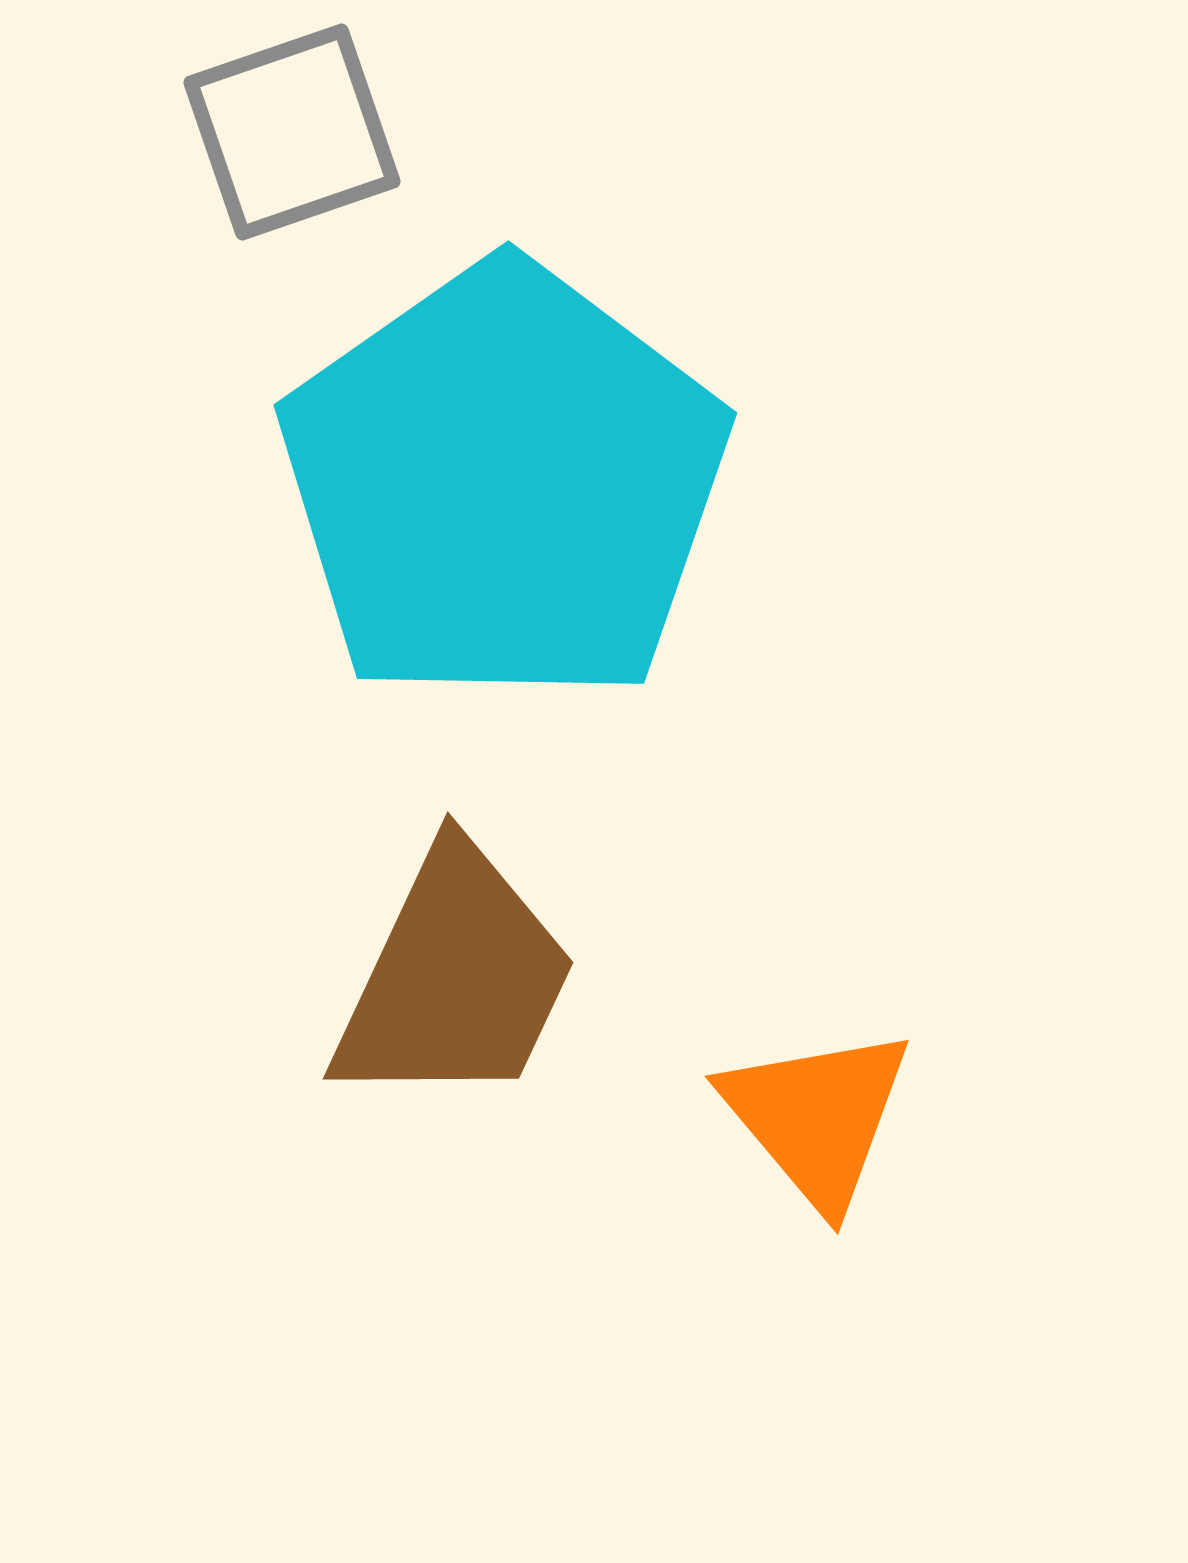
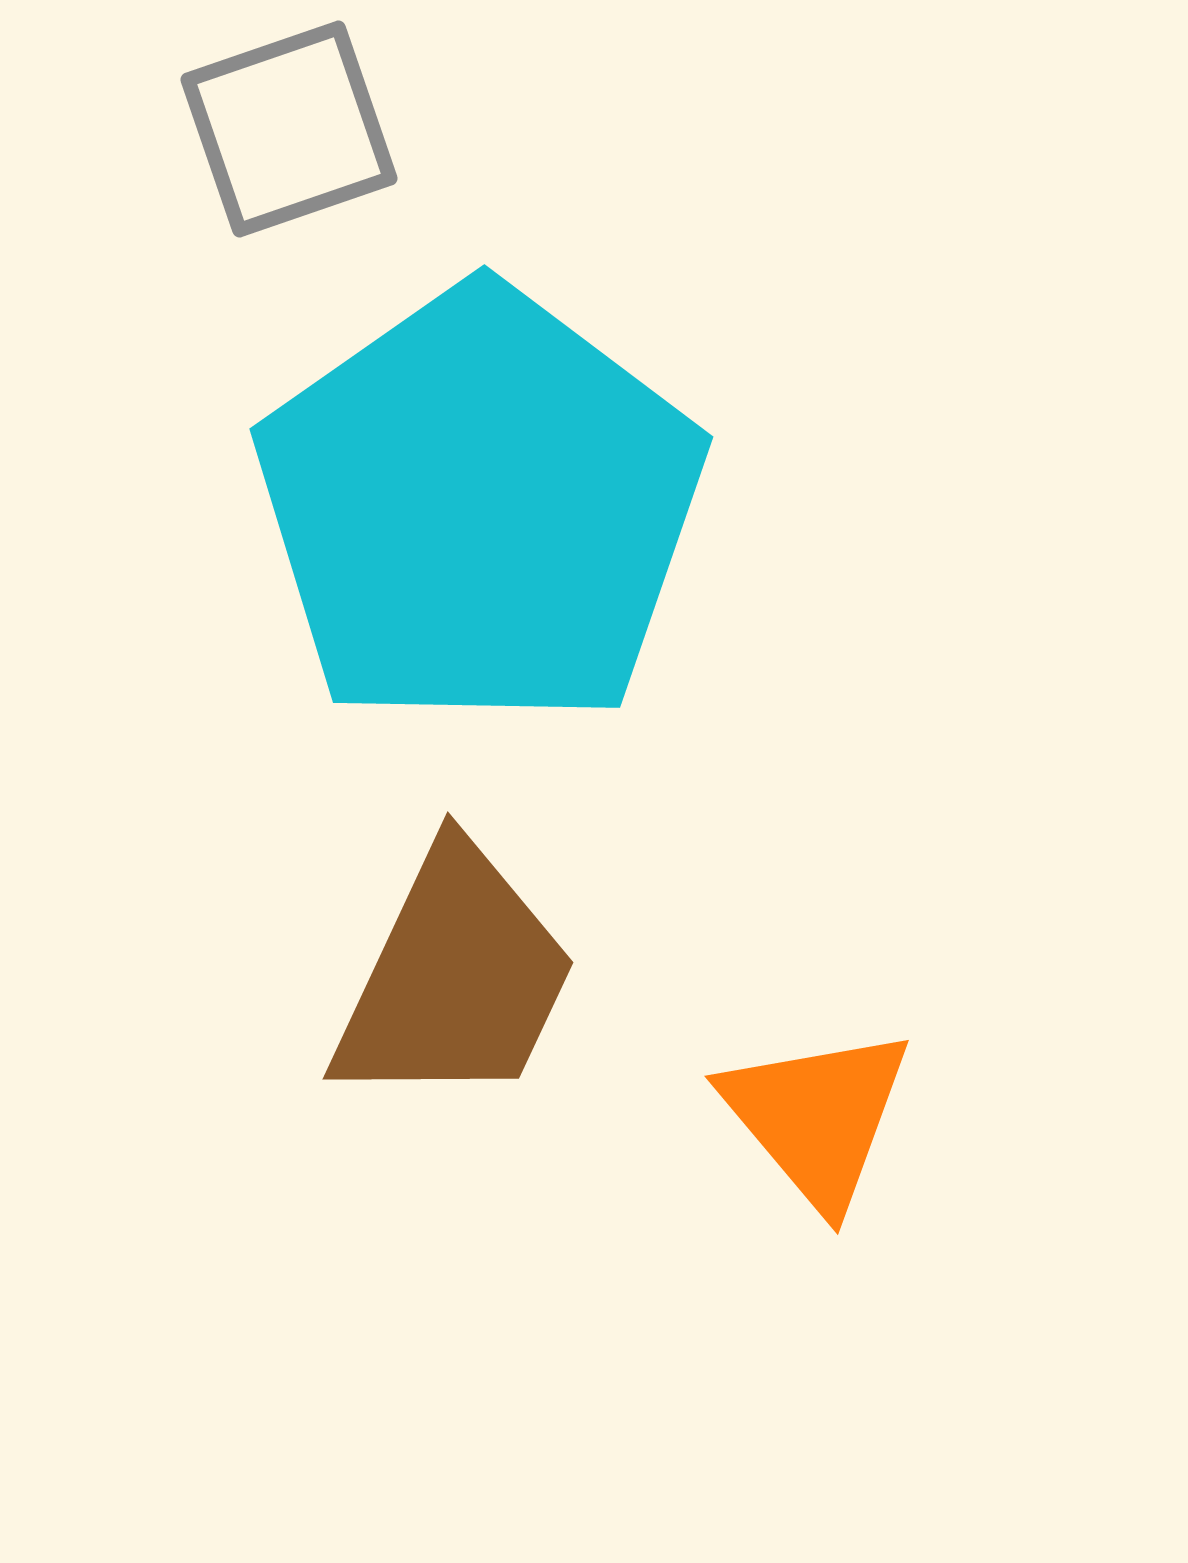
gray square: moved 3 px left, 3 px up
cyan pentagon: moved 24 px left, 24 px down
